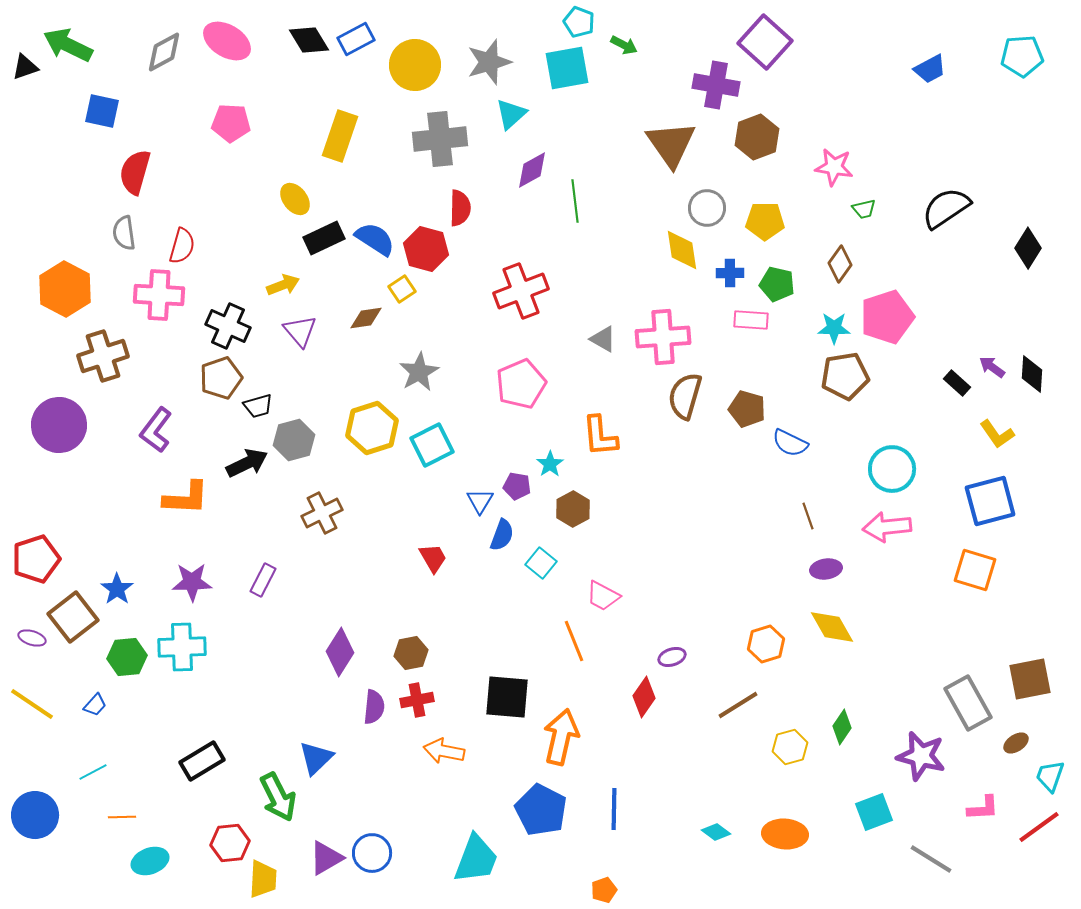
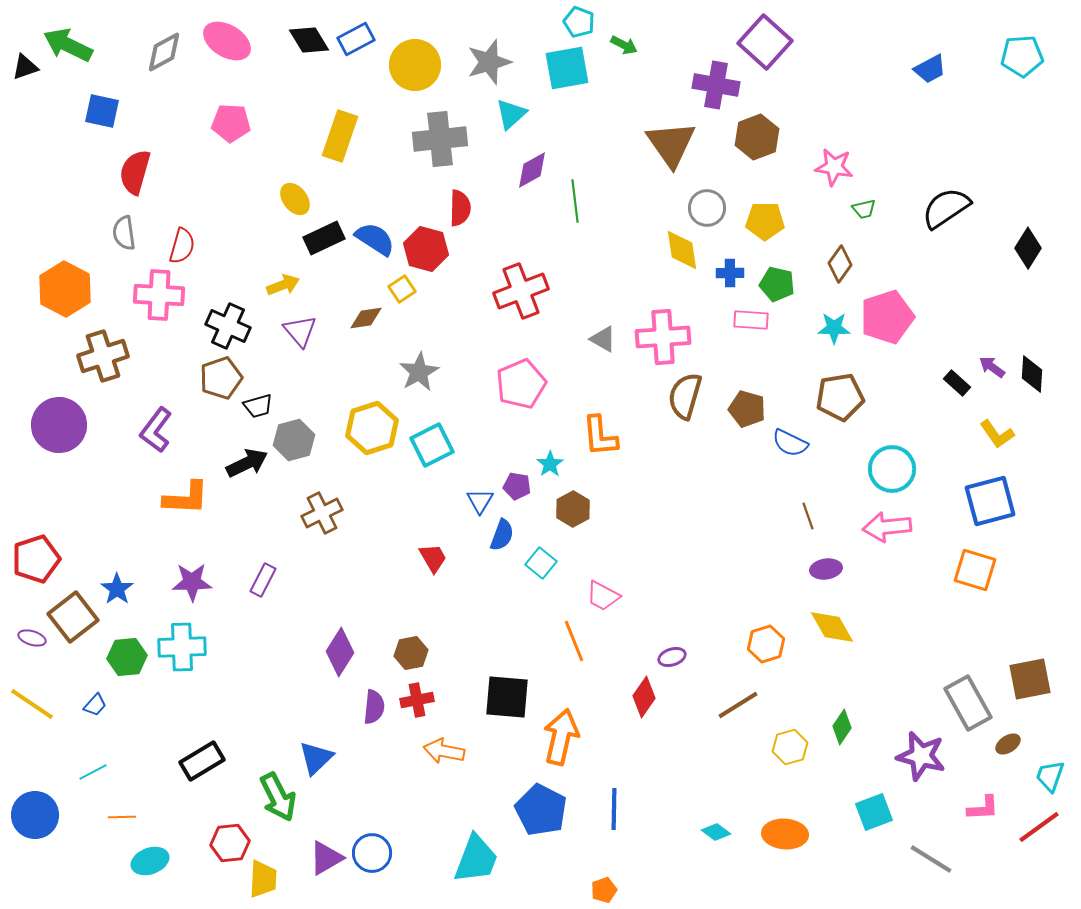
brown pentagon at (845, 376): moved 5 px left, 21 px down
brown ellipse at (1016, 743): moved 8 px left, 1 px down
